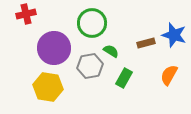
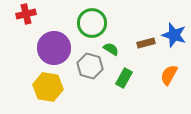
green semicircle: moved 2 px up
gray hexagon: rotated 25 degrees clockwise
